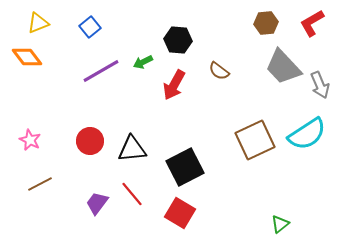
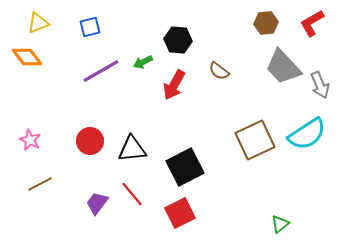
blue square: rotated 25 degrees clockwise
red square: rotated 32 degrees clockwise
